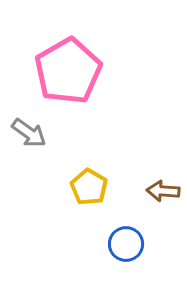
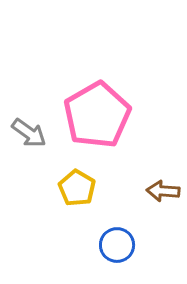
pink pentagon: moved 29 px right, 44 px down
yellow pentagon: moved 12 px left, 1 px down
blue circle: moved 9 px left, 1 px down
